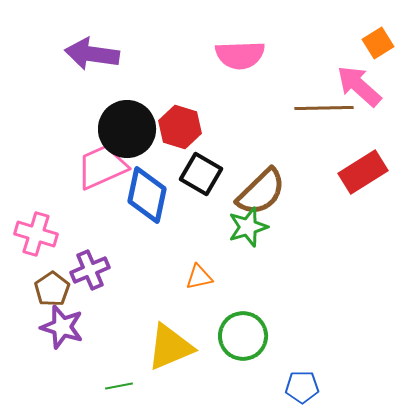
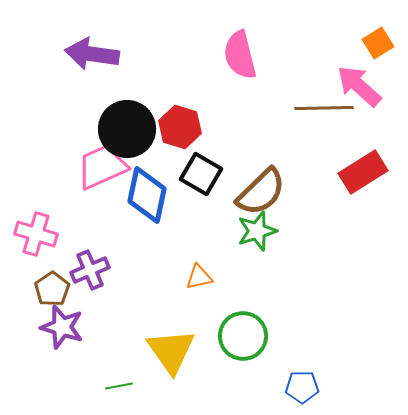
pink semicircle: rotated 78 degrees clockwise
green star: moved 9 px right, 4 px down
yellow triangle: moved 1 px right, 4 px down; rotated 42 degrees counterclockwise
